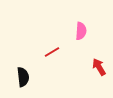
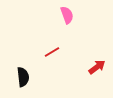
pink semicircle: moved 14 px left, 16 px up; rotated 24 degrees counterclockwise
red arrow: moved 2 px left; rotated 84 degrees clockwise
